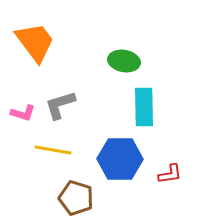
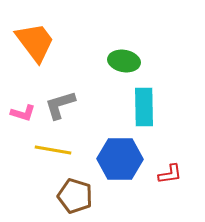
brown pentagon: moved 1 px left, 2 px up
